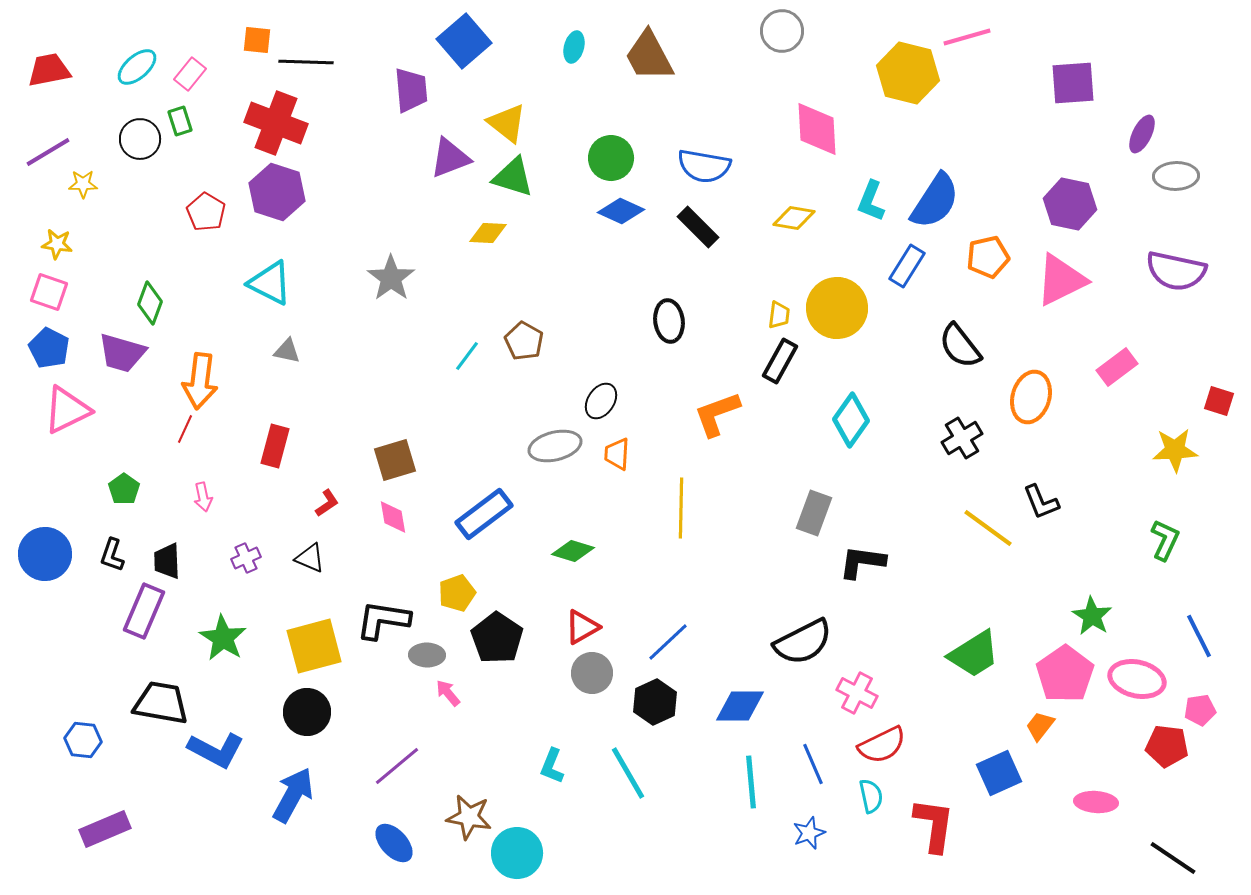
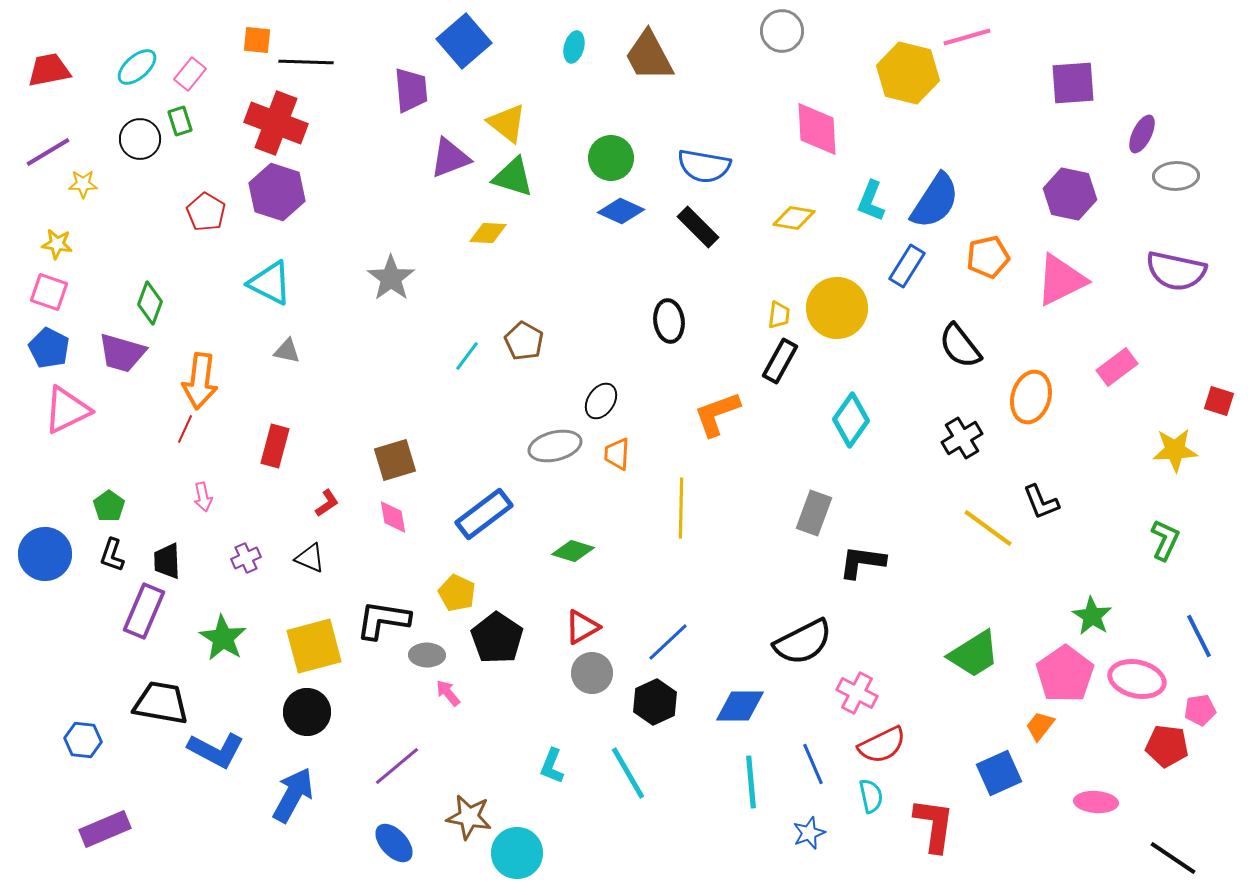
purple hexagon at (1070, 204): moved 10 px up
green pentagon at (124, 489): moved 15 px left, 17 px down
yellow pentagon at (457, 593): rotated 27 degrees counterclockwise
